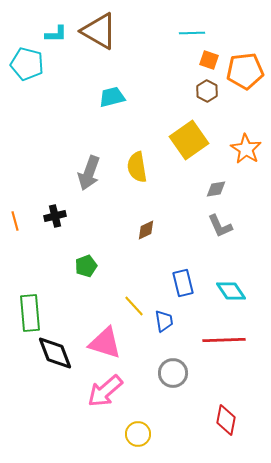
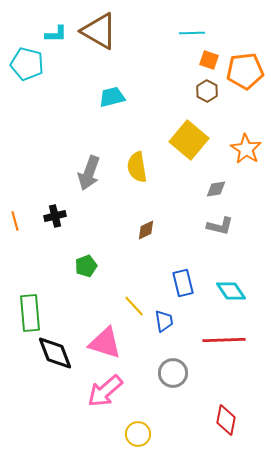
yellow square: rotated 15 degrees counterclockwise
gray L-shape: rotated 52 degrees counterclockwise
